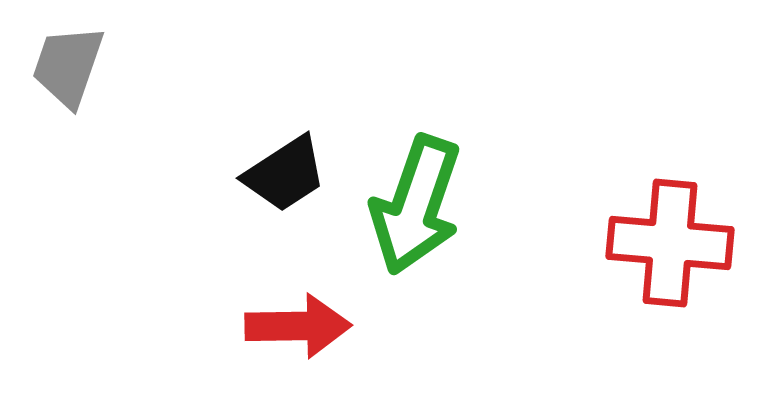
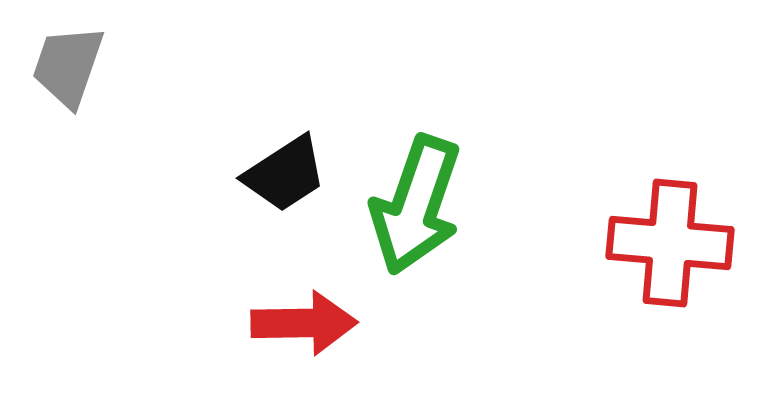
red arrow: moved 6 px right, 3 px up
